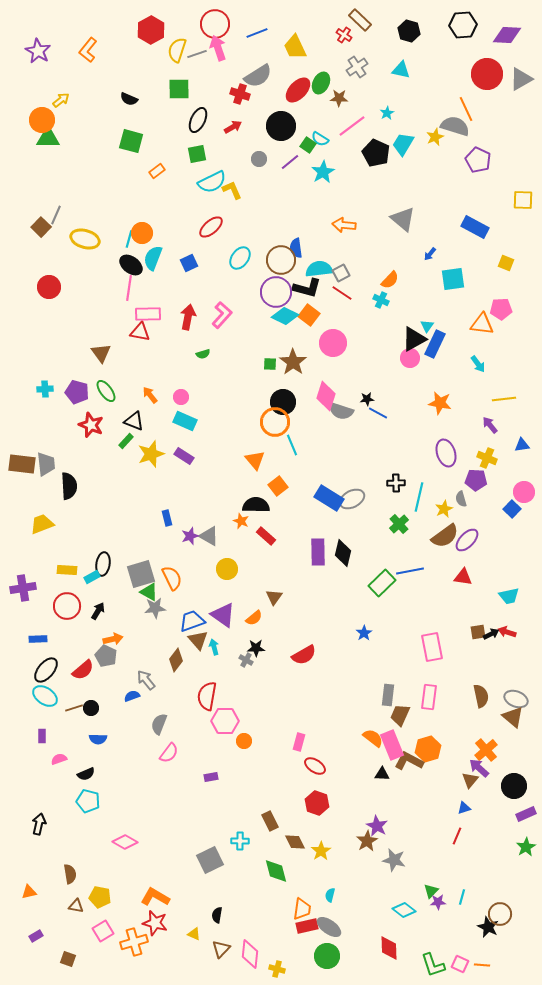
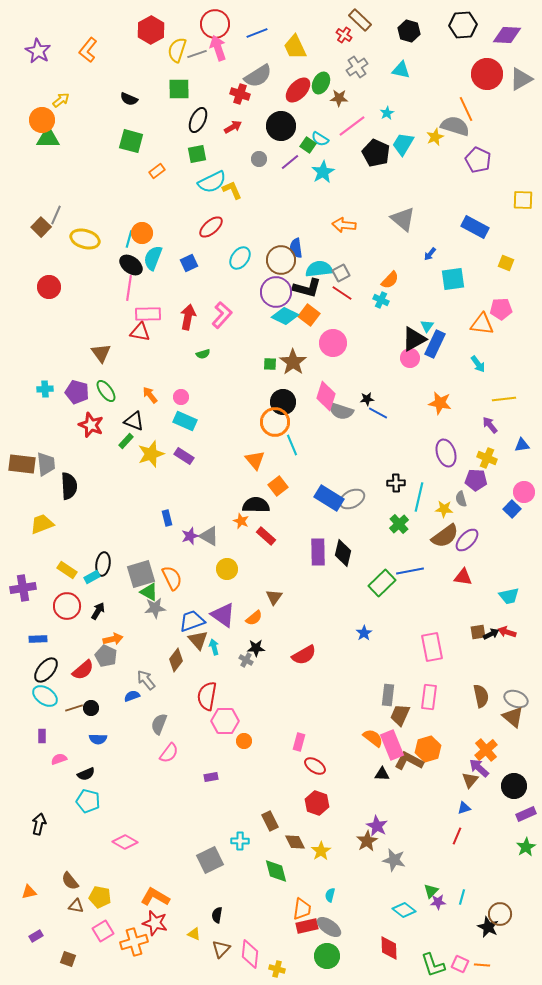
yellow star at (444, 509): rotated 30 degrees clockwise
yellow rectangle at (67, 570): rotated 30 degrees clockwise
brown semicircle at (70, 874): moved 7 px down; rotated 150 degrees clockwise
